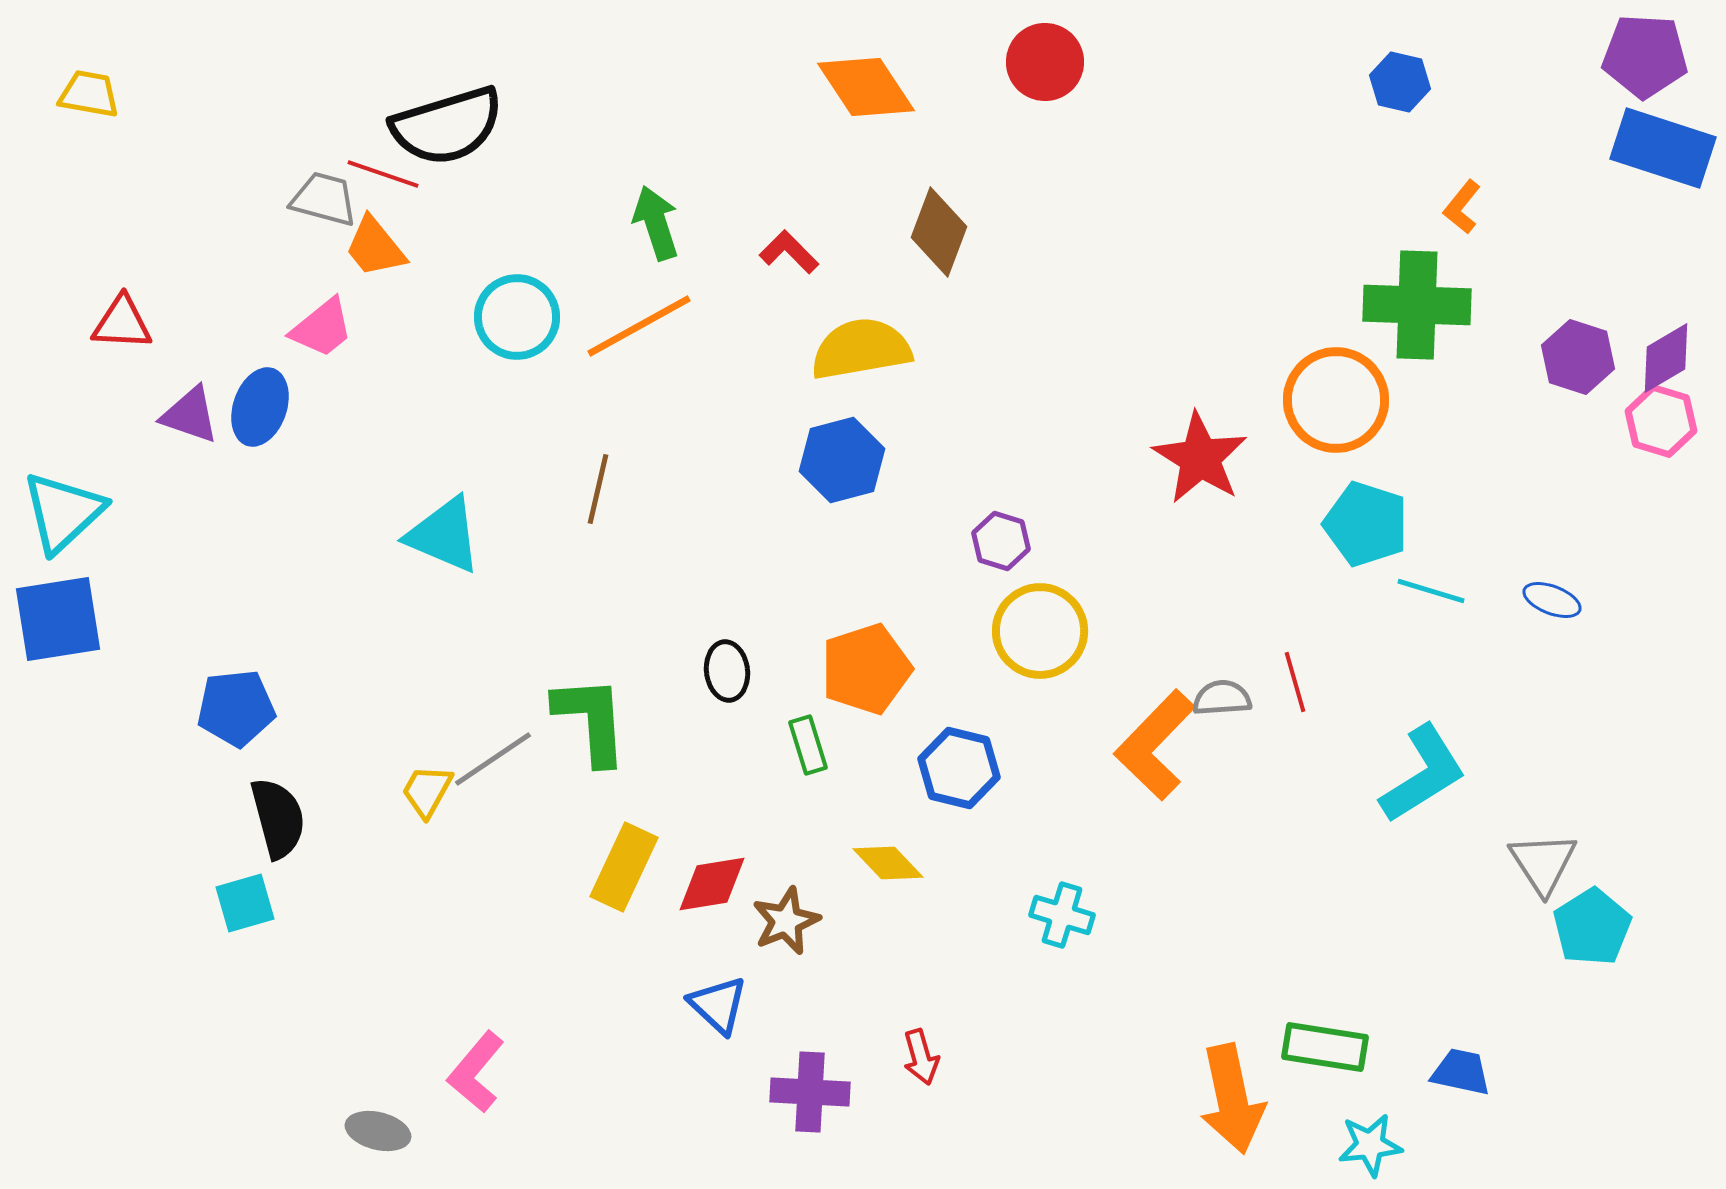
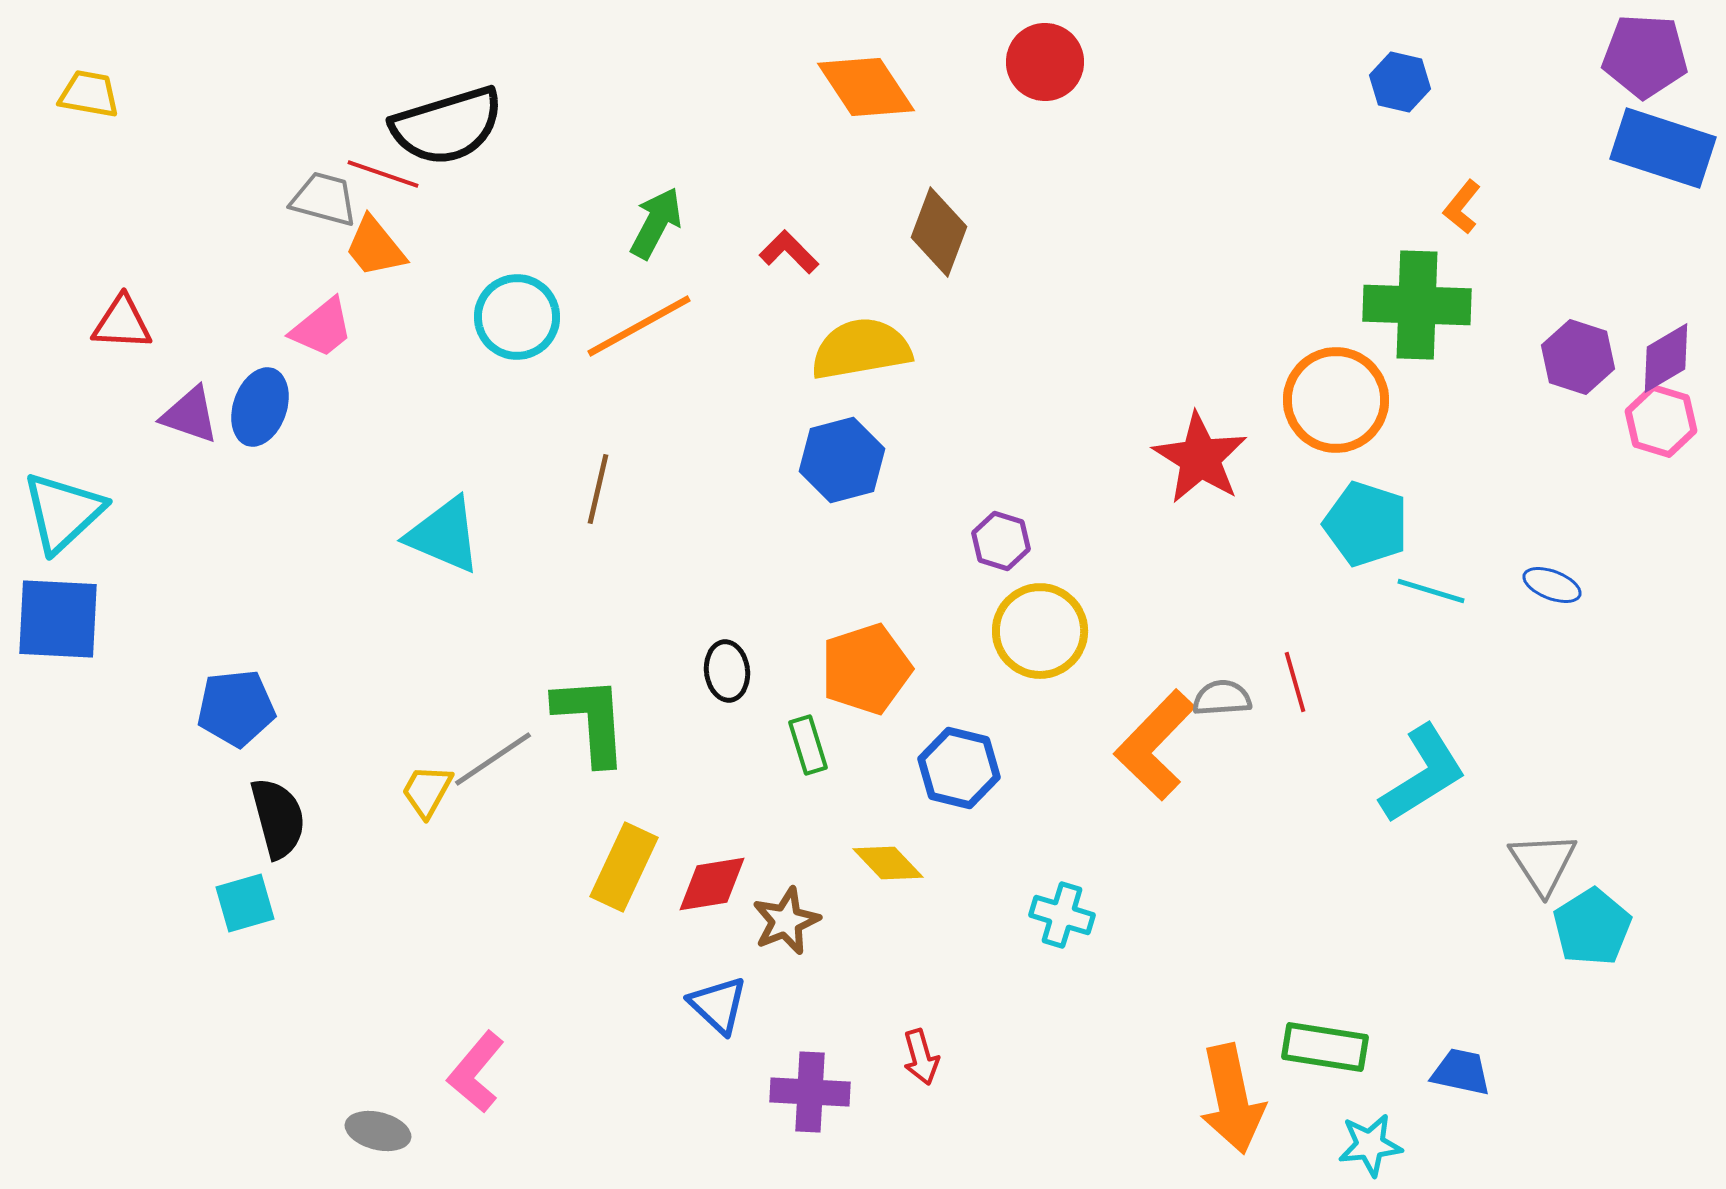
green arrow at (656, 223): rotated 46 degrees clockwise
blue ellipse at (1552, 600): moved 15 px up
blue square at (58, 619): rotated 12 degrees clockwise
